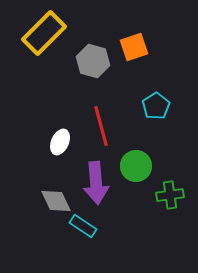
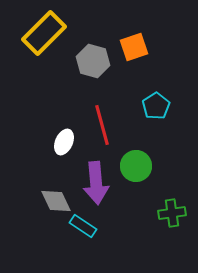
red line: moved 1 px right, 1 px up
white ellipse: moved 4 px right
green cross: moved 2 px right, 18 px down
